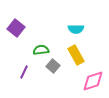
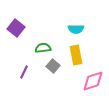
green semicircle: moved 2 px right, 2 px up
yellow rectangle: rotated 18 degrees clockwise
